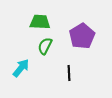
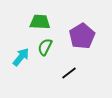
green semicircle: moved 1 px down
cyan arrow: moved 11 px up
black line: rotated 56 degrees clockwise
